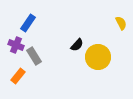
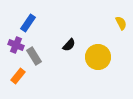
black semicircle: moved 8 px left
